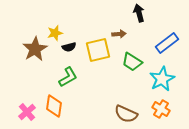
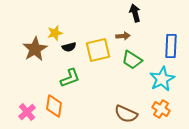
black arrow: moved 4 px left
brown arrow: moved 4 px right, 2 px down
blue rectangle: moved 4 px right, 3 px down; rotated 50 degrees counterclockwise
green trapezoid: moved 2 px up
green L-shape: moved 2 px right, 1 px down; rotated 10 degrees clockwise
